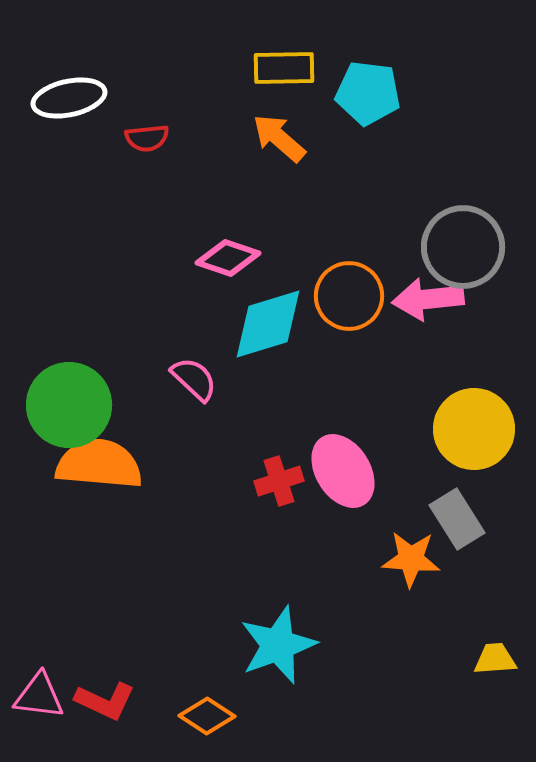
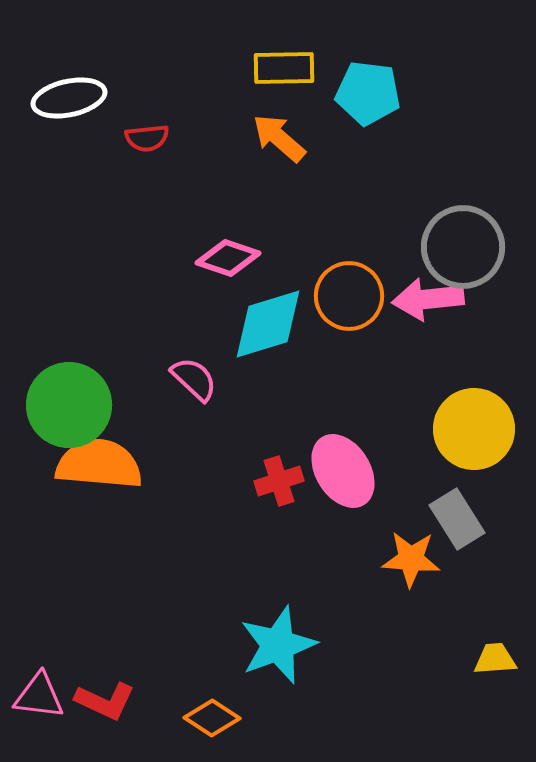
orange diamond: moved 5 px right, 2 px down
